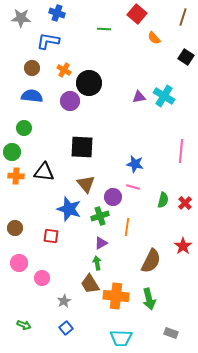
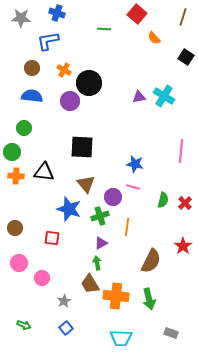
blue L-shape at (48, 41): rotated 20 degrees counterclockwise
red square at (51, 236): moved 1 px right, 2 px down
